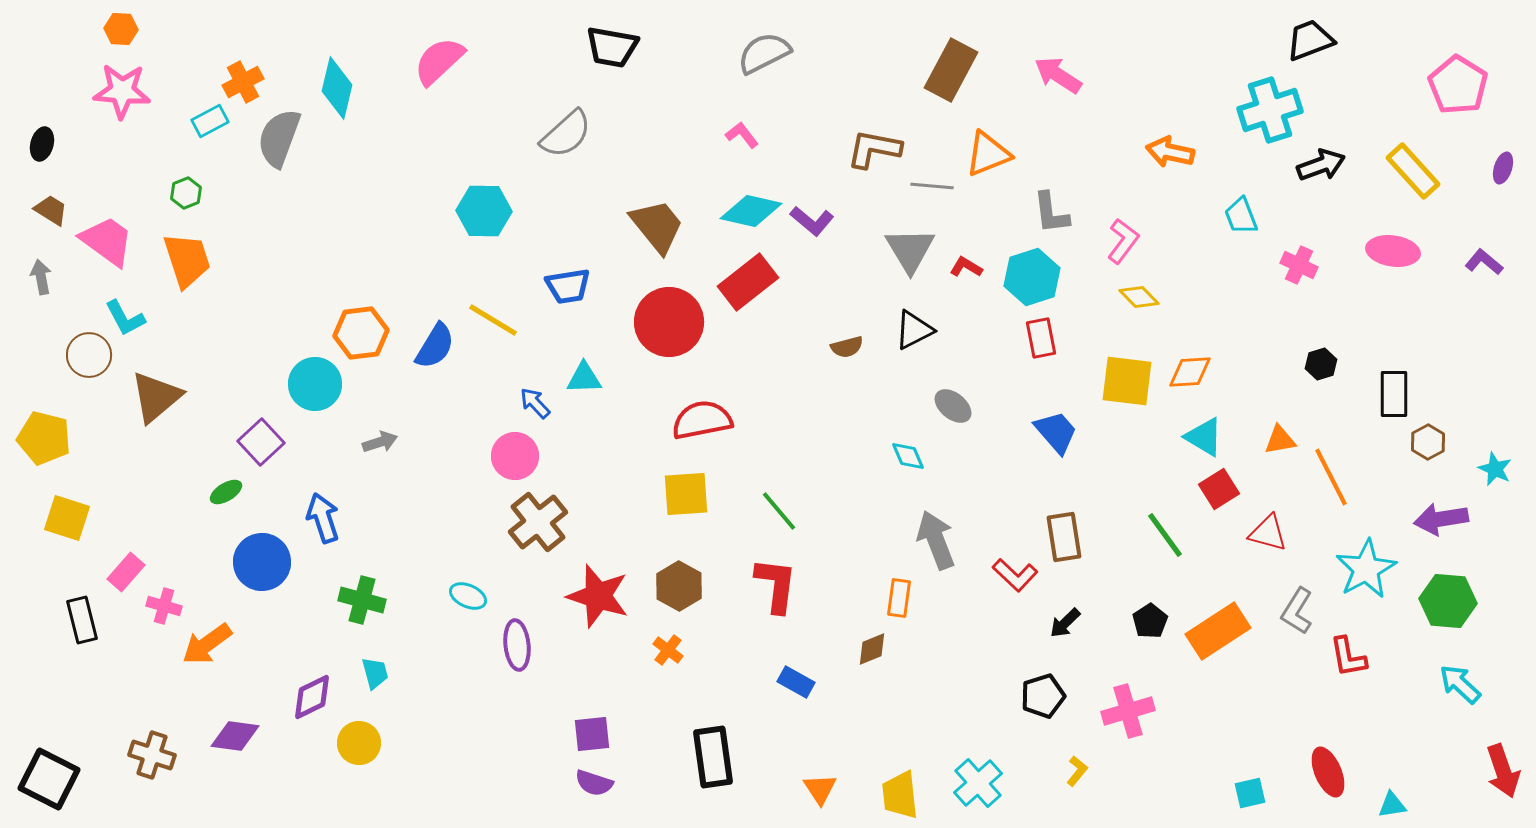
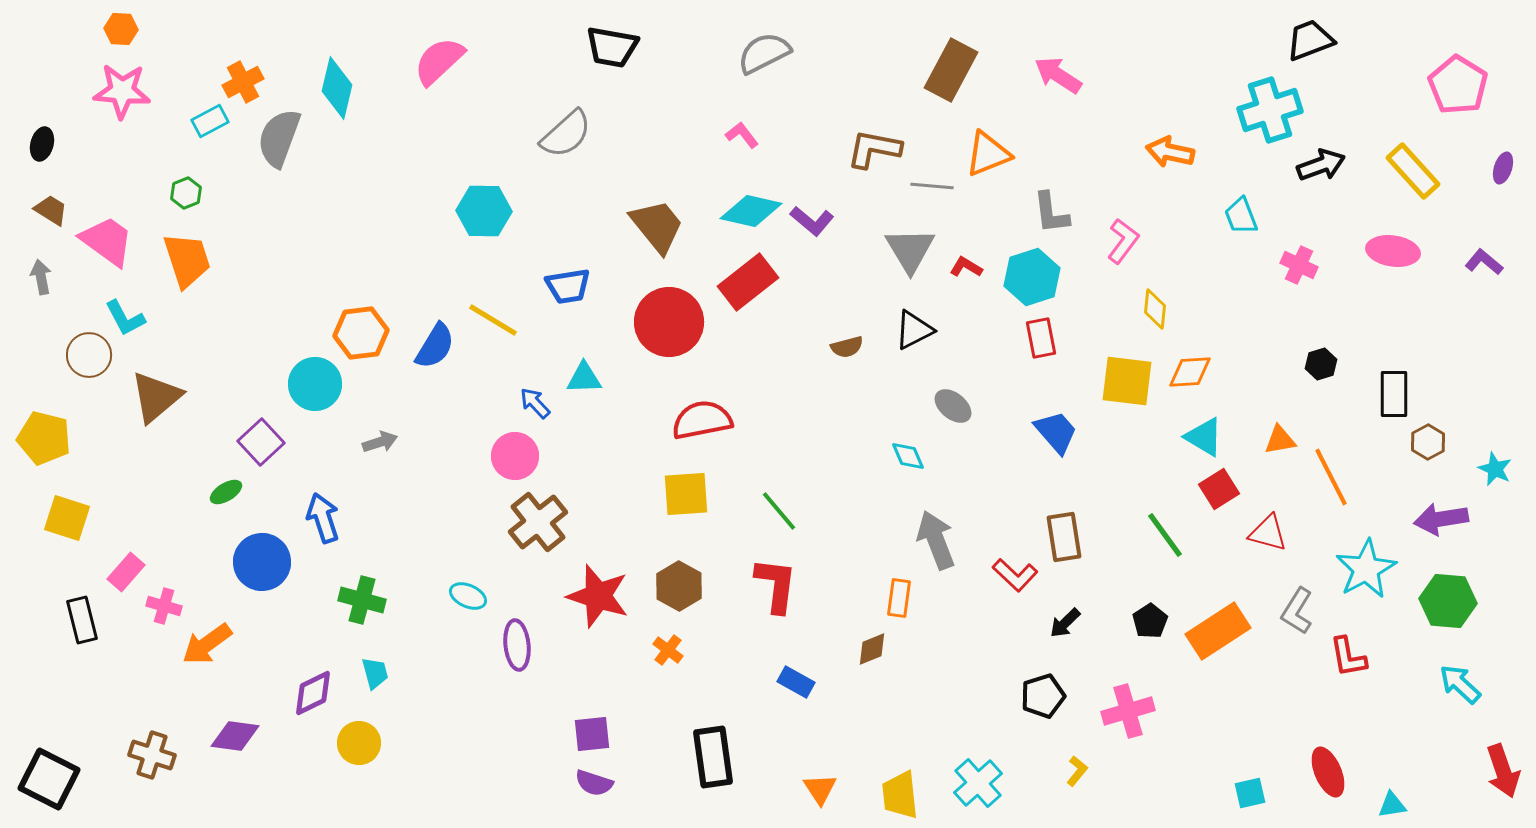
yellow diamond at (1139, 297): moved 16 px right, 12 px down; rotated 51 degrees clockwise
purple diamond at (312, 697): moved 1 px right, 4 px up
